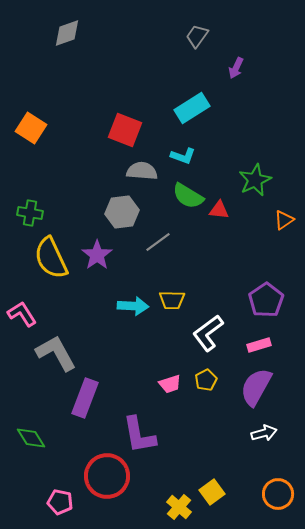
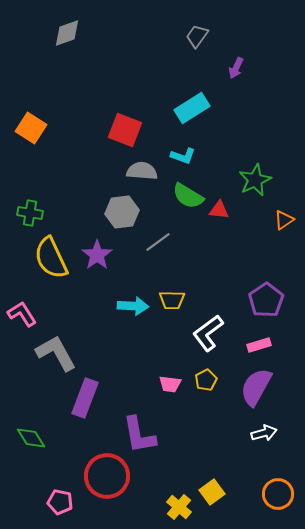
pink trapezoid: rotated 25 degrees clockwise
